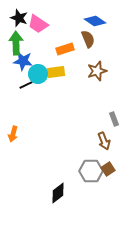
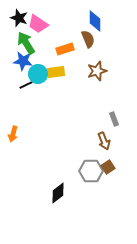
blue diamond: rotated 55 degrees clockwise
green arrow: moved 10 px right; rotated 30 degrees counterclockwise
brown square: moved 2 px up
